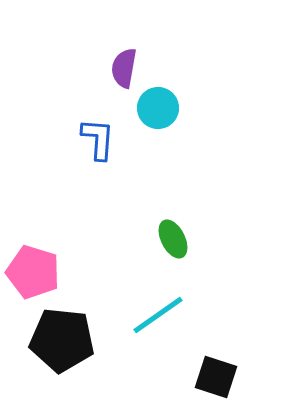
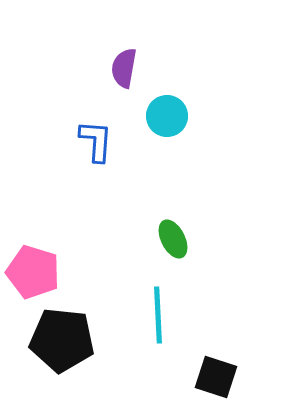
cyan circle: moved 9 px right, 8 px down
blue L-shape: moved 2 px left, 2 px down
cyan line: rotated 58 degrees counterclockwise
